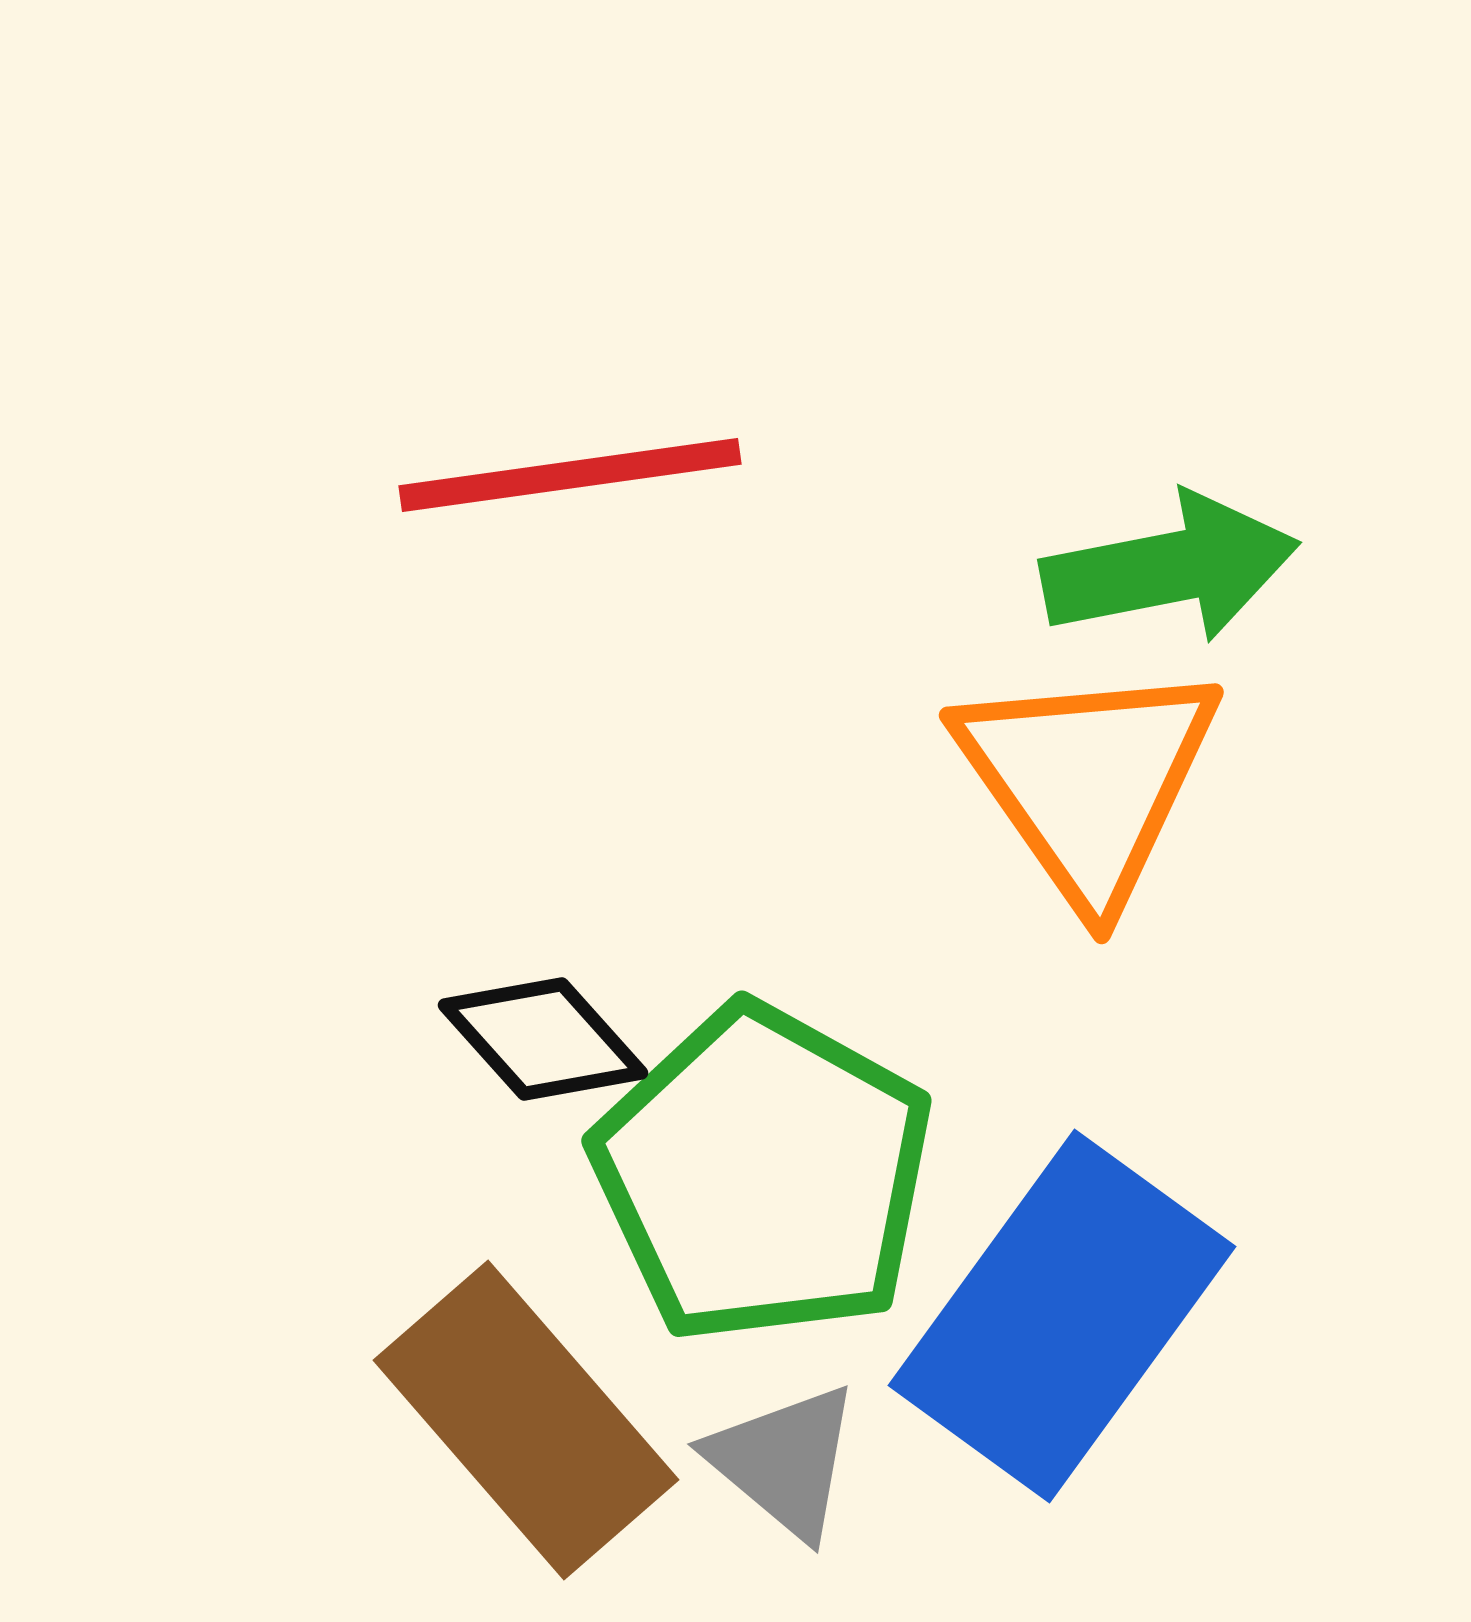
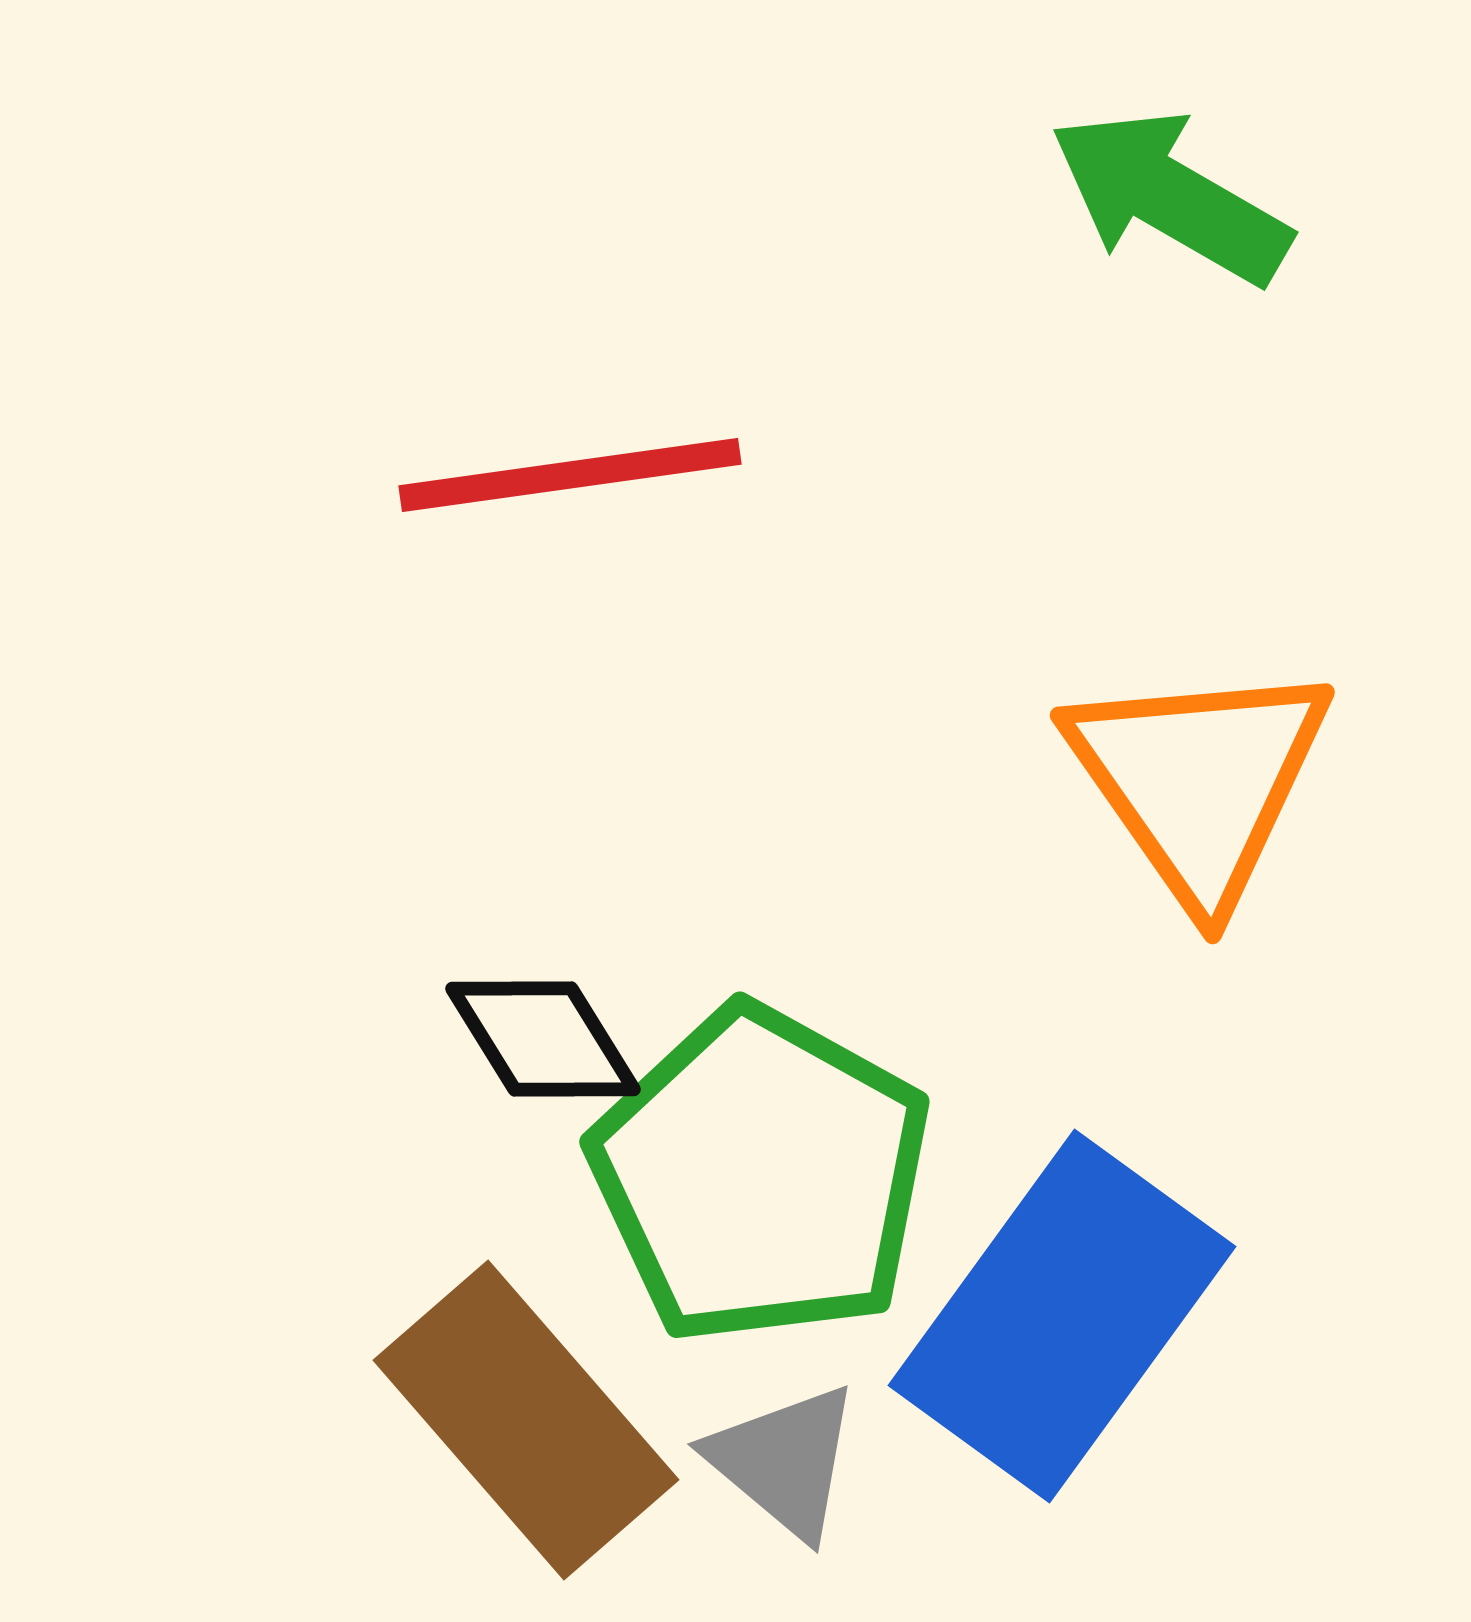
green arrow: moved 371 px up; rotated 139 degrees counterclockwise
orange triangle: moved 111 px right
black diamond: rotated 10 degrees clockwise
green pentagon: moved 2 px left, 1 px down
